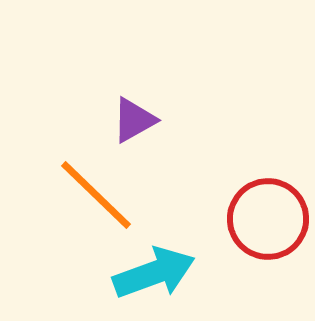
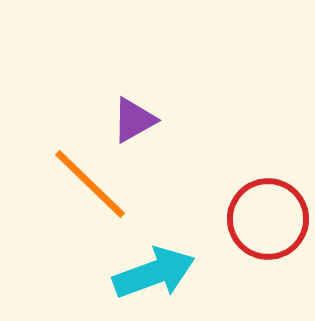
orange line: moved 6 px left, 11 px up
